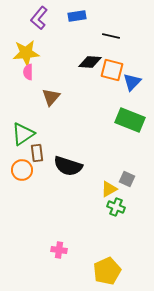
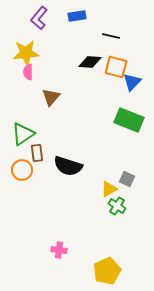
orange square: moved 4 px right, 3 px up
green rectangle: moved 1 px left
green cross: moved 1 px right, 1 px up; rotated 12 degrees clockwise
